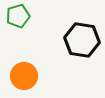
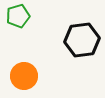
black hexagon: rotated 16 degrees counterclockwise
